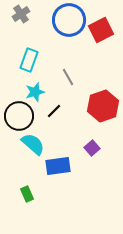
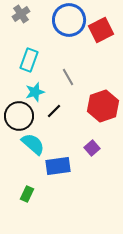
green rectangle: rotated 49 degrees clockwise
